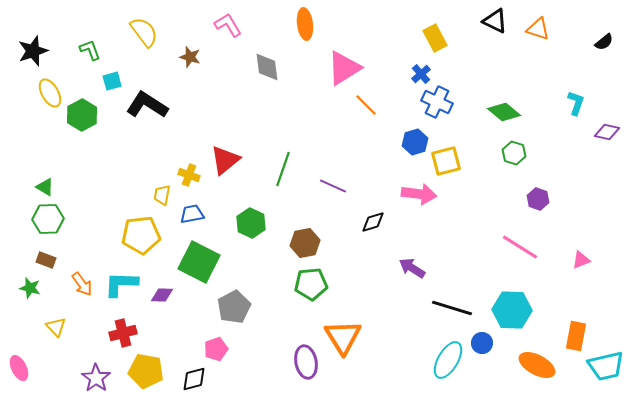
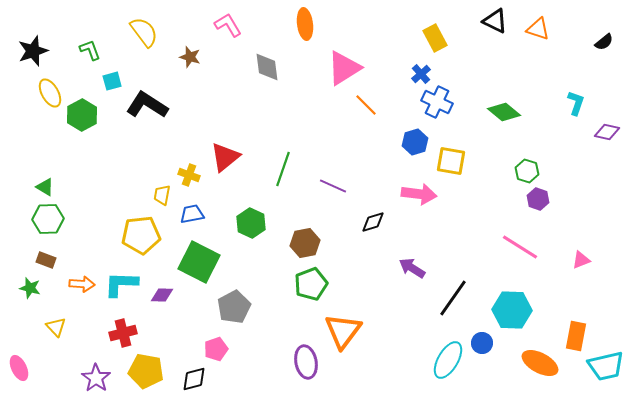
green hexagon at (514, 153): moved 13 px right, 18 px down
red triangle at (225, 160): moved 3 px up
yellow square at (446, 161): moved 5 px right; rotated 24 degrees clockwise
orange arrow at (82, 284): rotated 50 degrees counterclockwise
green pentagon at (311, 284): rotated 16 degrees counterclockwise
black line at (452, 308): moved 1 px right, 10 px up; rotated 72 degrees counterclockwise
orange triangle at (343, 337): moved 6 px up; rotated 9 degrees clockwise
orange ellipse at (537, 365): moved 3 px right, 2 px up
